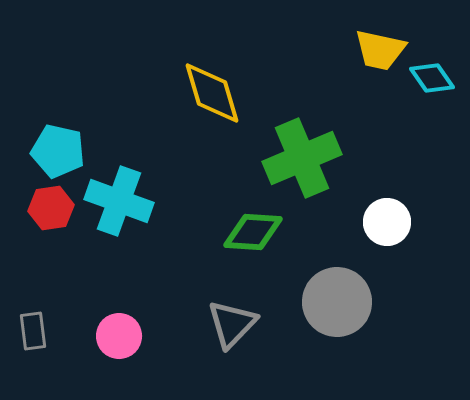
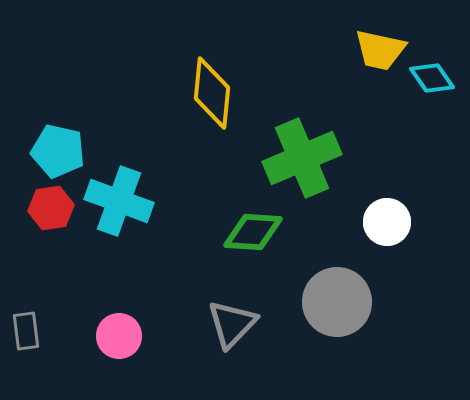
yellow diamond: rotated 22 degrees clockwise
gray rectangle: moved 7 px left
